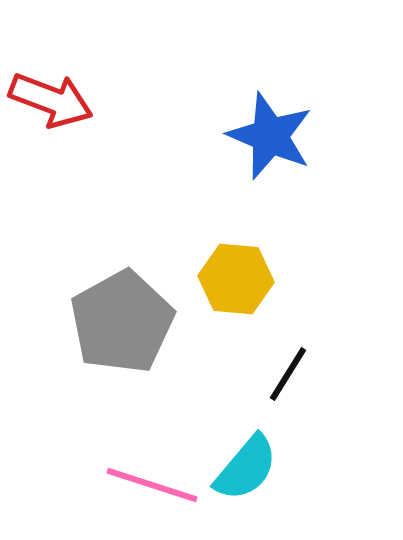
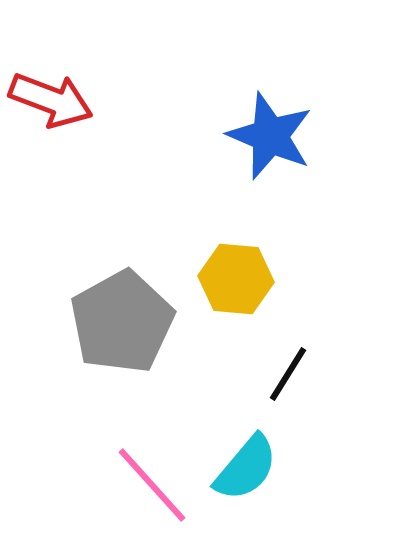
pink line: rotated 30 degrees clockwise
